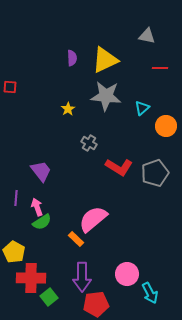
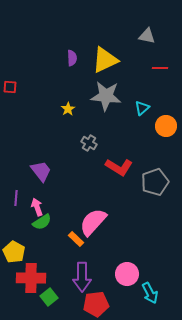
gray pentagon: moved 9 px down
pink semicircle: moved 3 px down; rotated 8 degrees counterclockwise
